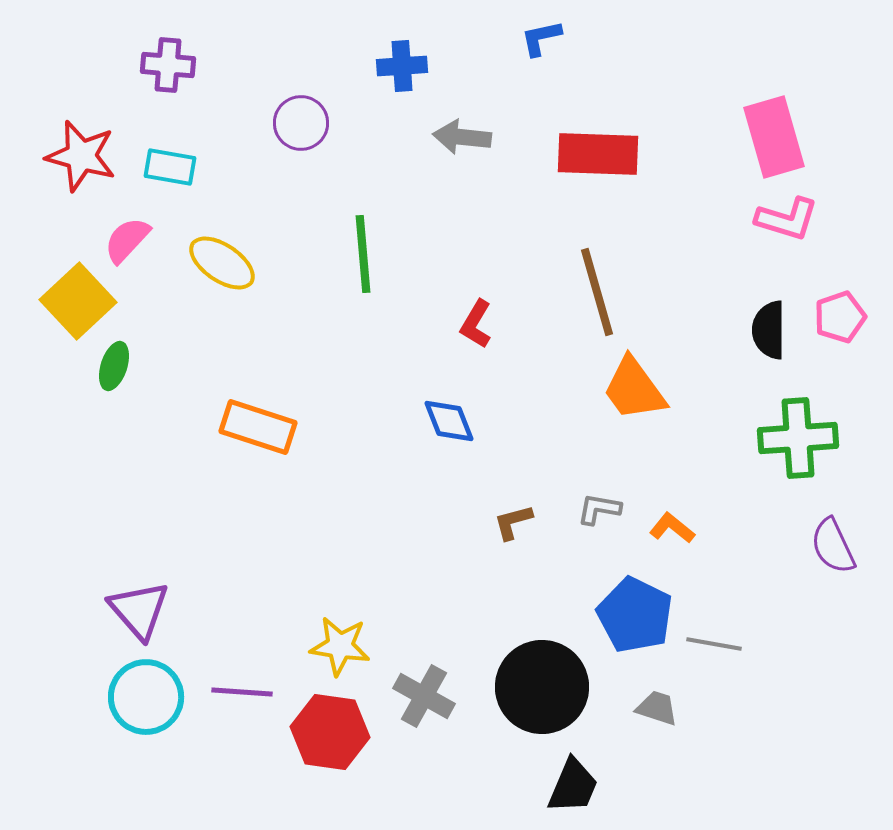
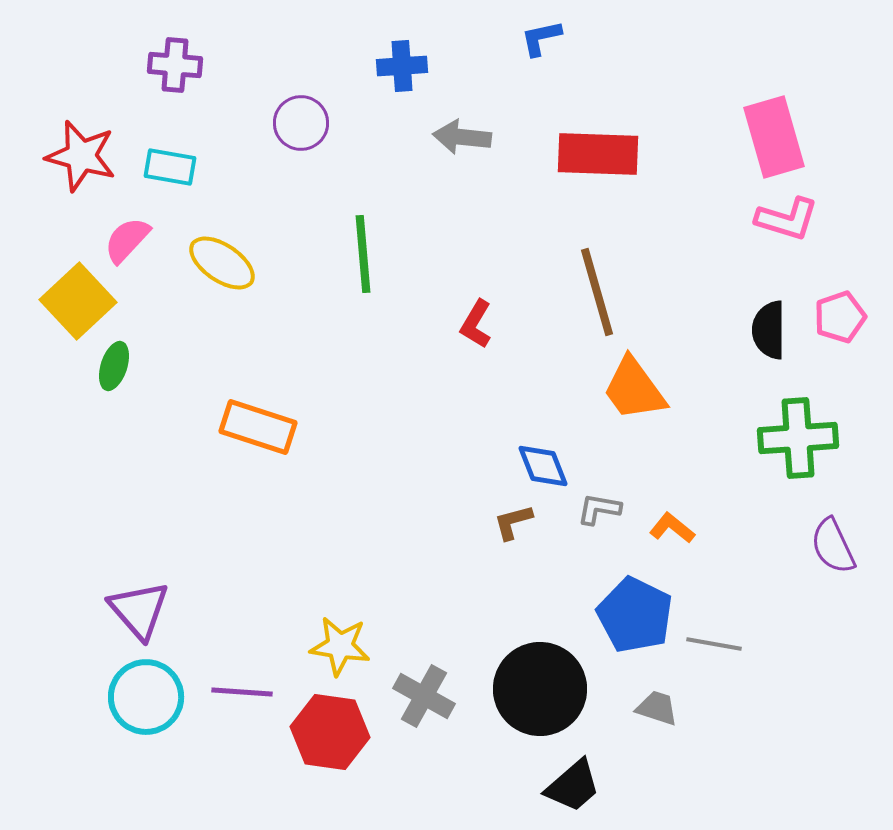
purple cross: moved 7 px right
blue diamond: moved 94 px right, 45 px down
black circle: moved 2 px left, 2 px down
black trapezoid: rotated 26 degrees clockwise
